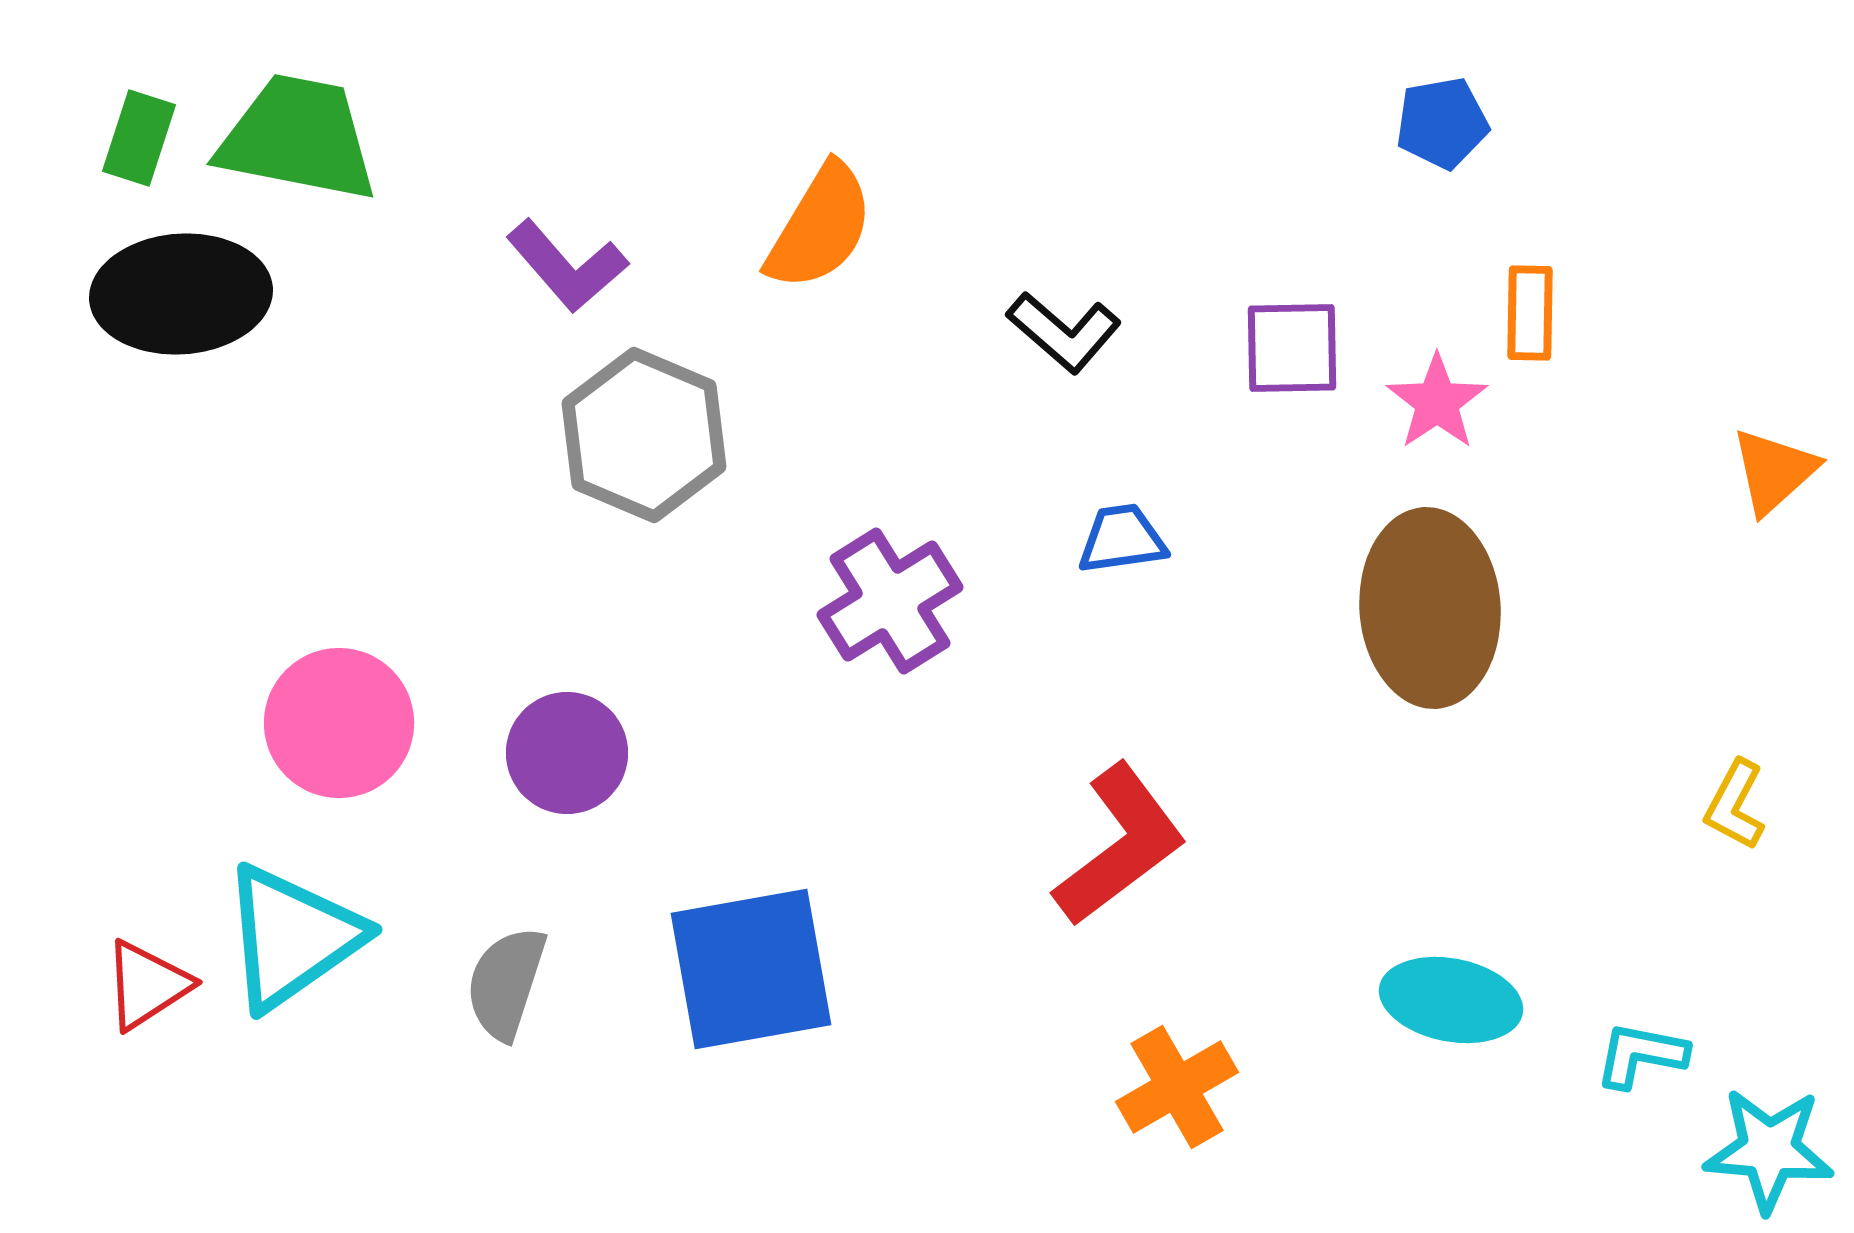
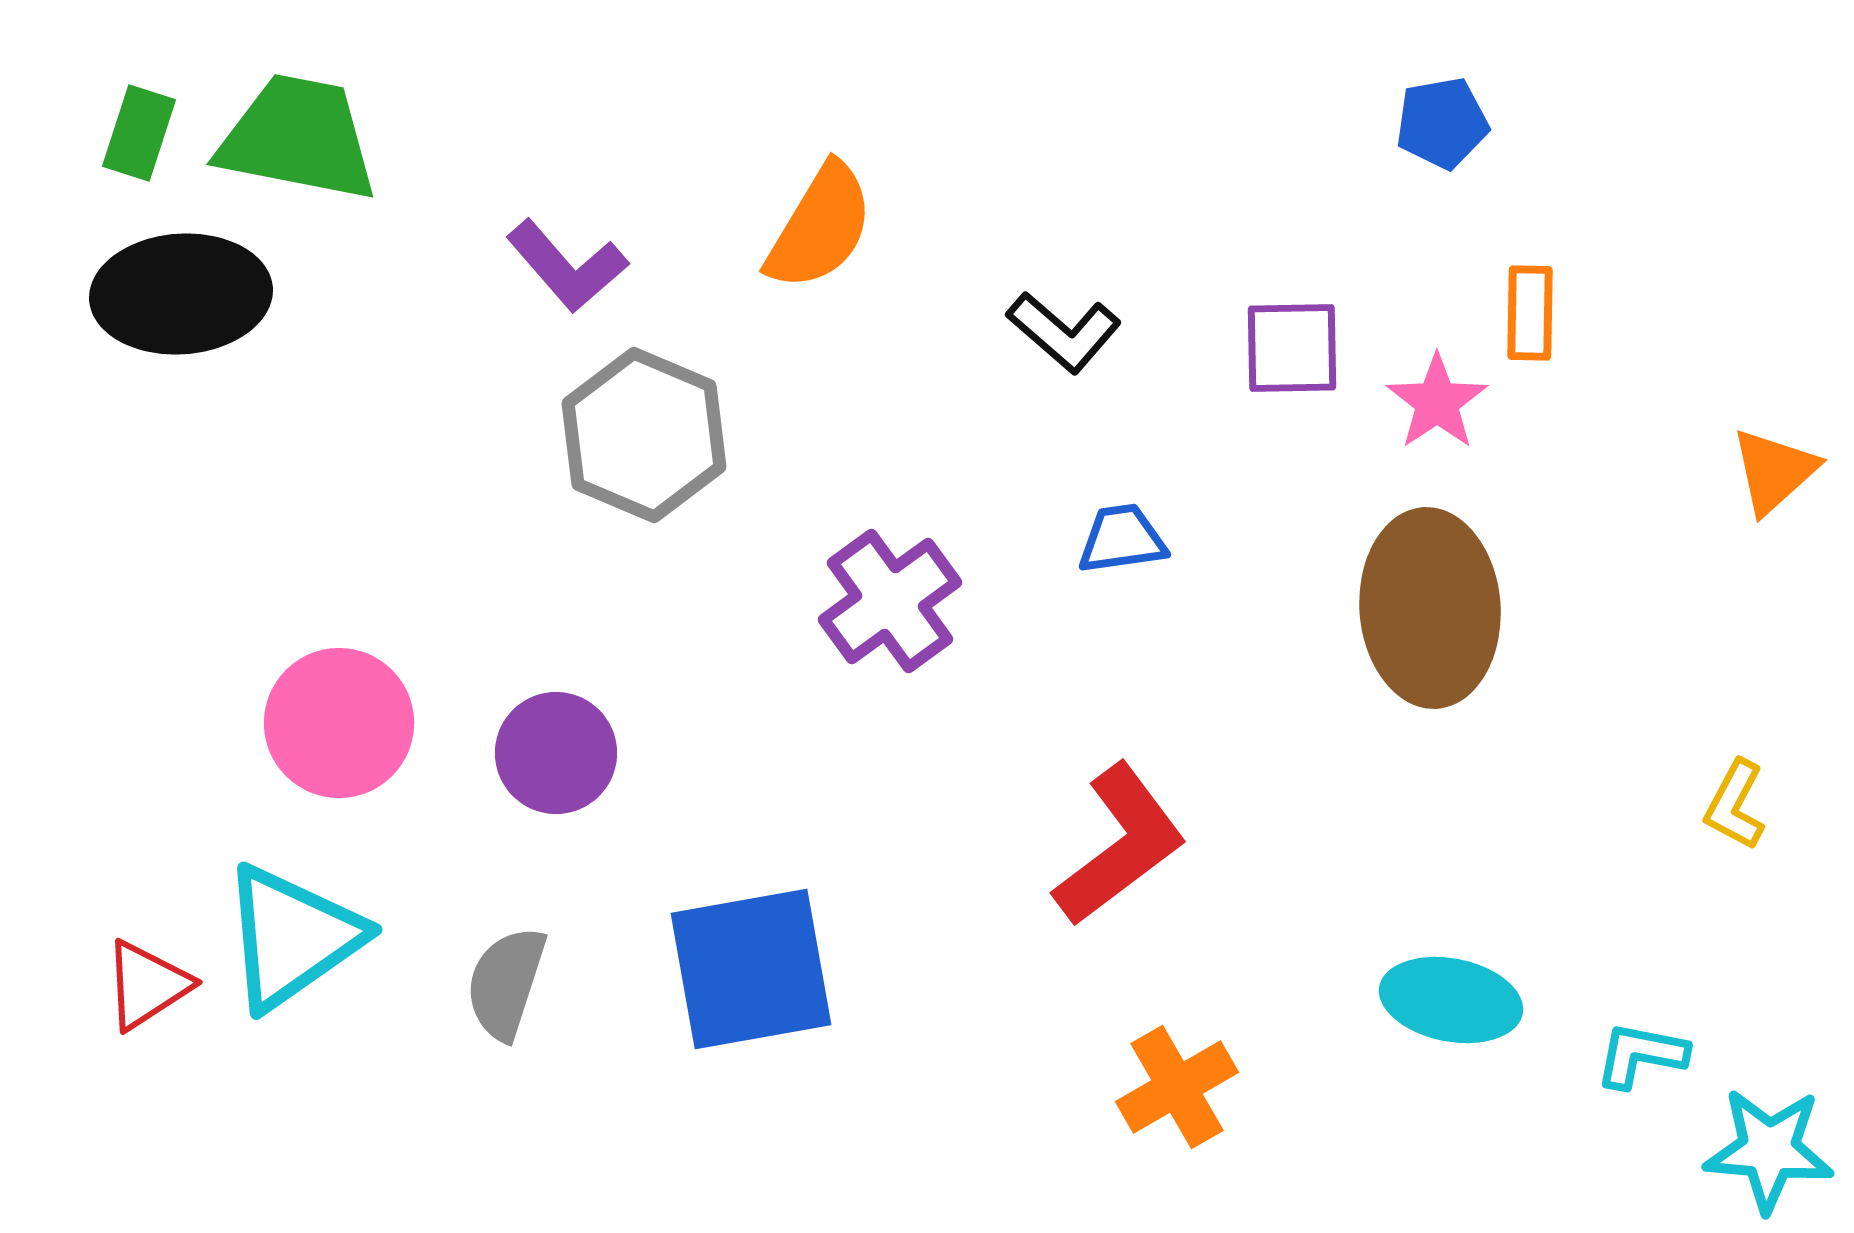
green rectangle: moved 5 px up
purple cross: rotated 4 degrees counterclockwise
purple circle: moved 11 px left
